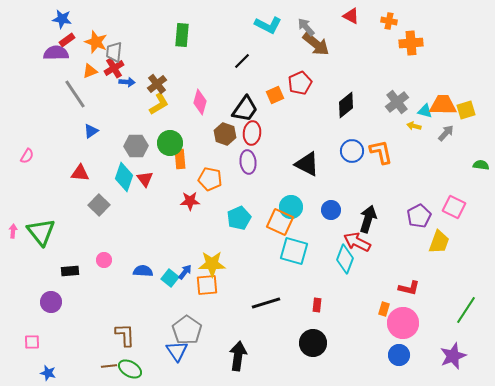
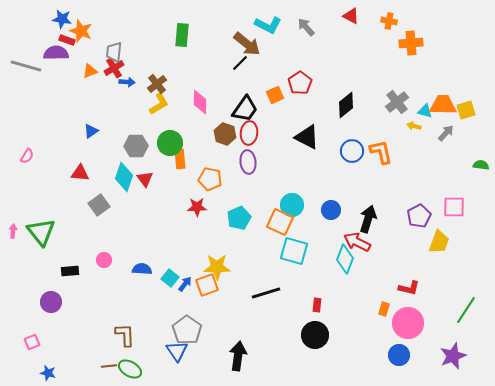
red rectangle at (67, 40): rotated 56 degrees clockwise
orange star at (96, 42): moved 15 px left, 11 px up
brown arrow at (316, 44): moved 69 px left
black line at (242, 61): moved 2 px left, 2 px down
red pentagon at (300, 83): rotated 10 degrees counterclockwise
gray line at (75, 94): moved 49 px left, 28 px up; rotated 40 degrees counterclockwise
pink diamond at (200, 102): rotated 15 degrees counterclockwise
red ellipse at (252, 133): moved 3 px left
black triangle at (307, 164): moved 27 px up
red star at (190, 201): moved 7 px right, 6 px down
gray square at (99, 205): rotated 10 degrees clockwise
cyan circle at (291, 207): moved 1 px right, 2 px up
pink square at (454, 207): rotated 25 degrees counterclockwise
yellow star at (212, 264): moved 5 px right, 3 px down
blue semicircle at (143, 271): moved 1 px left, 2 px up
blue arrow at (185, 272): moved 12 px down
orange square at (207, 285): rotated 15 degrees counterclockwise
black line at (266, 303): moved 10 px up
pink circle at (403, 323): moved 5 px right
pink square at (32, 342): rotated 21 degrees counterclockwise
black circle at (313, 343): moved 2 px right, 8 px up
